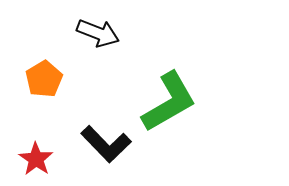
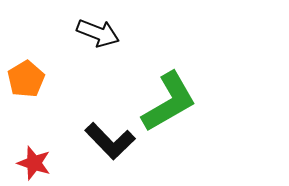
orange pentagon: moved 18 px left
black L-shape: moved 4 px right, 3 px up
red star: moved 2 px left, 4 px down; rotated 16 degrees counterclockwise
